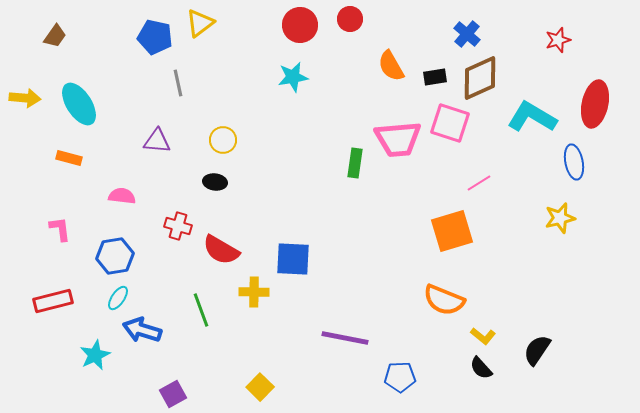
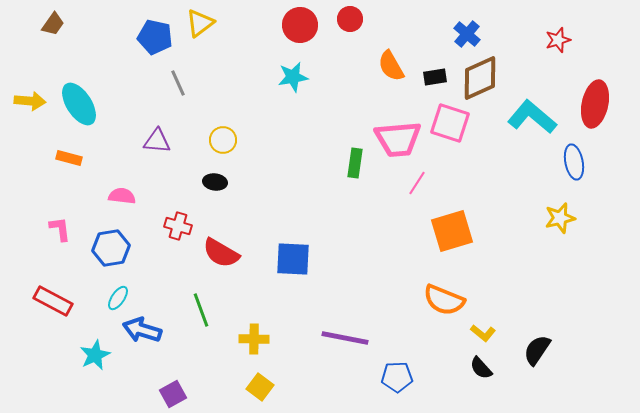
brown trapezoid at (55, 36): moved 2 px left, 12 px up
gray line at (178, 83): rotated 12 degrees counterclockwise
yellow arrow at (25, 98): moved 5 px right, 3 px down
cyan L-shape at (532, 117): rotated 9 degrees clockwise
pink line at (479, 183): moved 62 px left; rotated 25 degrees counterclockwise
red semicircle at (221, 250): moved 3 px down
blue hexagon at (115, 256): moved 4 px left, 8 px up
yellow cross at (254, 292): moved 47 px down
red rectangle at (53, 301): rotated 42 degrees clockwise
yellow L-shape at (483, 336): moved 3 px up
blue pentagon at (400, 377): moved 3 px left
yellow square at (260, 387): rotated 8 degrees counterclockwise
